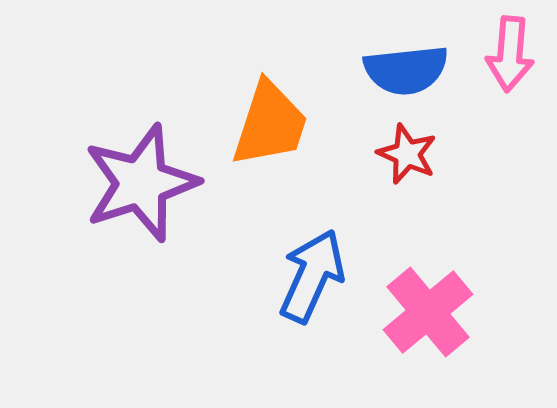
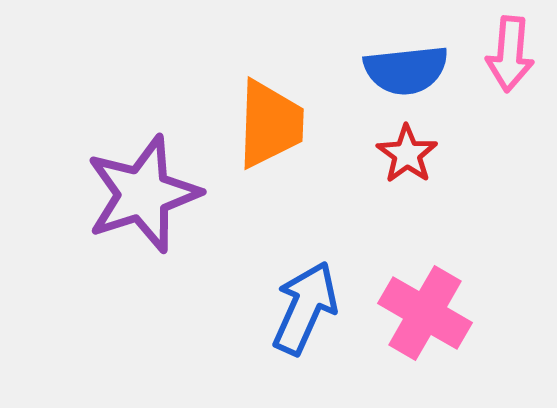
orange trapezoid: rotated 16 degrees counterclockwise
red star: rotated 12 degrees clockwise
purple star: moved 2 px right, 11 px down
blue arrow: moved 7 px left, 32 px down
pink cross: moved 3 px left, 1 px down; rotated 20 degrees counterclockwise
